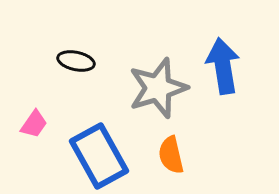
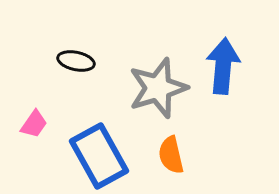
blue arrow: rotated 14 degrees clockwise
